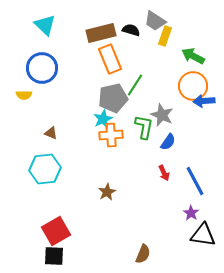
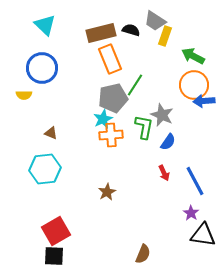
orange circle: moved 1 px right, 1 px up
